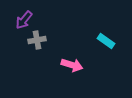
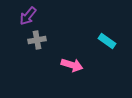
purple arrow: moved 4 px right, 4 px up
cyan rectangle: moved 1 px right
